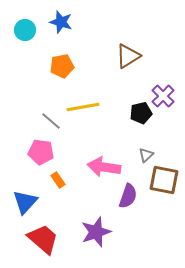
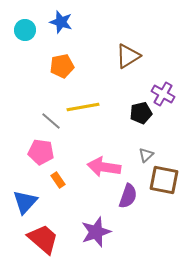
purple cross: moved 2 px up; rotated 15 degrees counterclockwise
